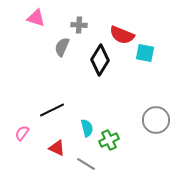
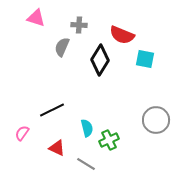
cyan square: moved 6 px down
